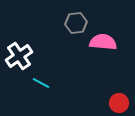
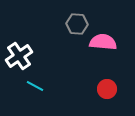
gray hexagon: moved 1 px right, 1 px down; rotated 10 degrees clockwise
cyan line: moved 6 px left, 3 px down
red circle: moved 12 px left, 14 px up
